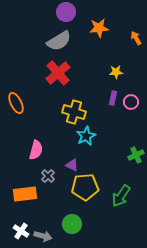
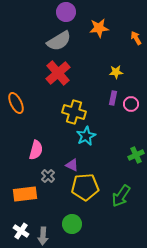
pink circle: moved 2 px down
gray arrow: rotated 78 degrees clockwise
